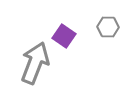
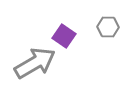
gray arrow: rotated 39 degrees clockwise
